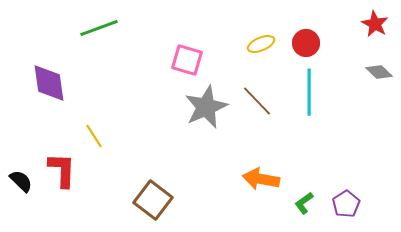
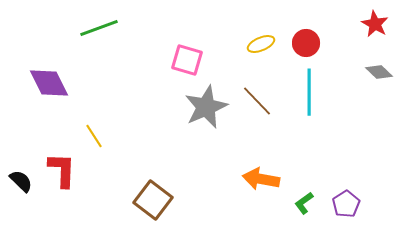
purple diamond: rotated 18 degrees counterclockwise
